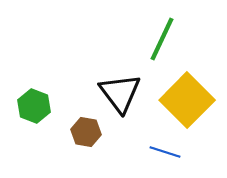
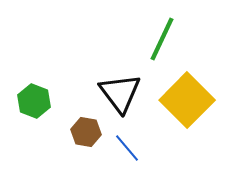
green hexagon: moved 5 px up
blue line: moved 38 px left, 4 px up; rotated 32 degrees clockwise
